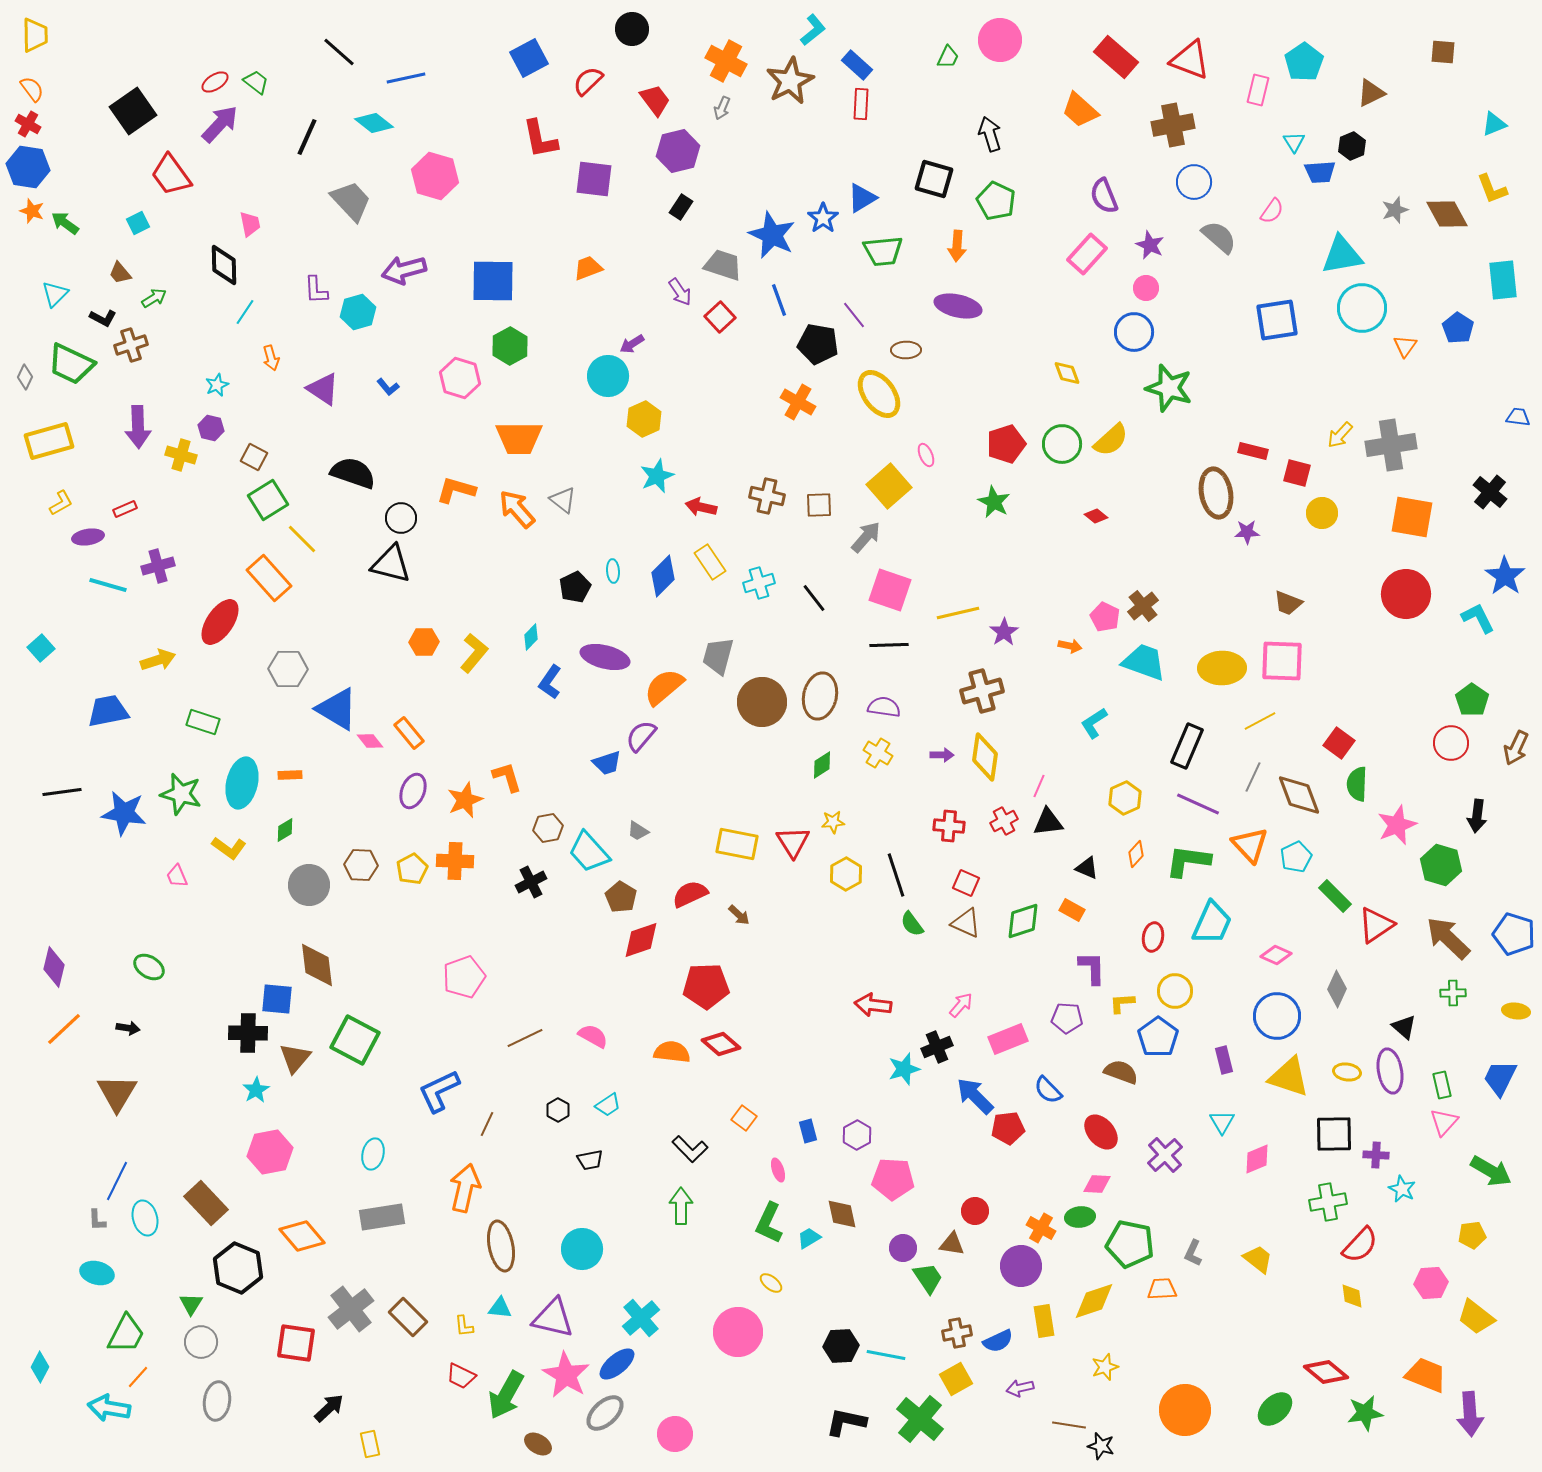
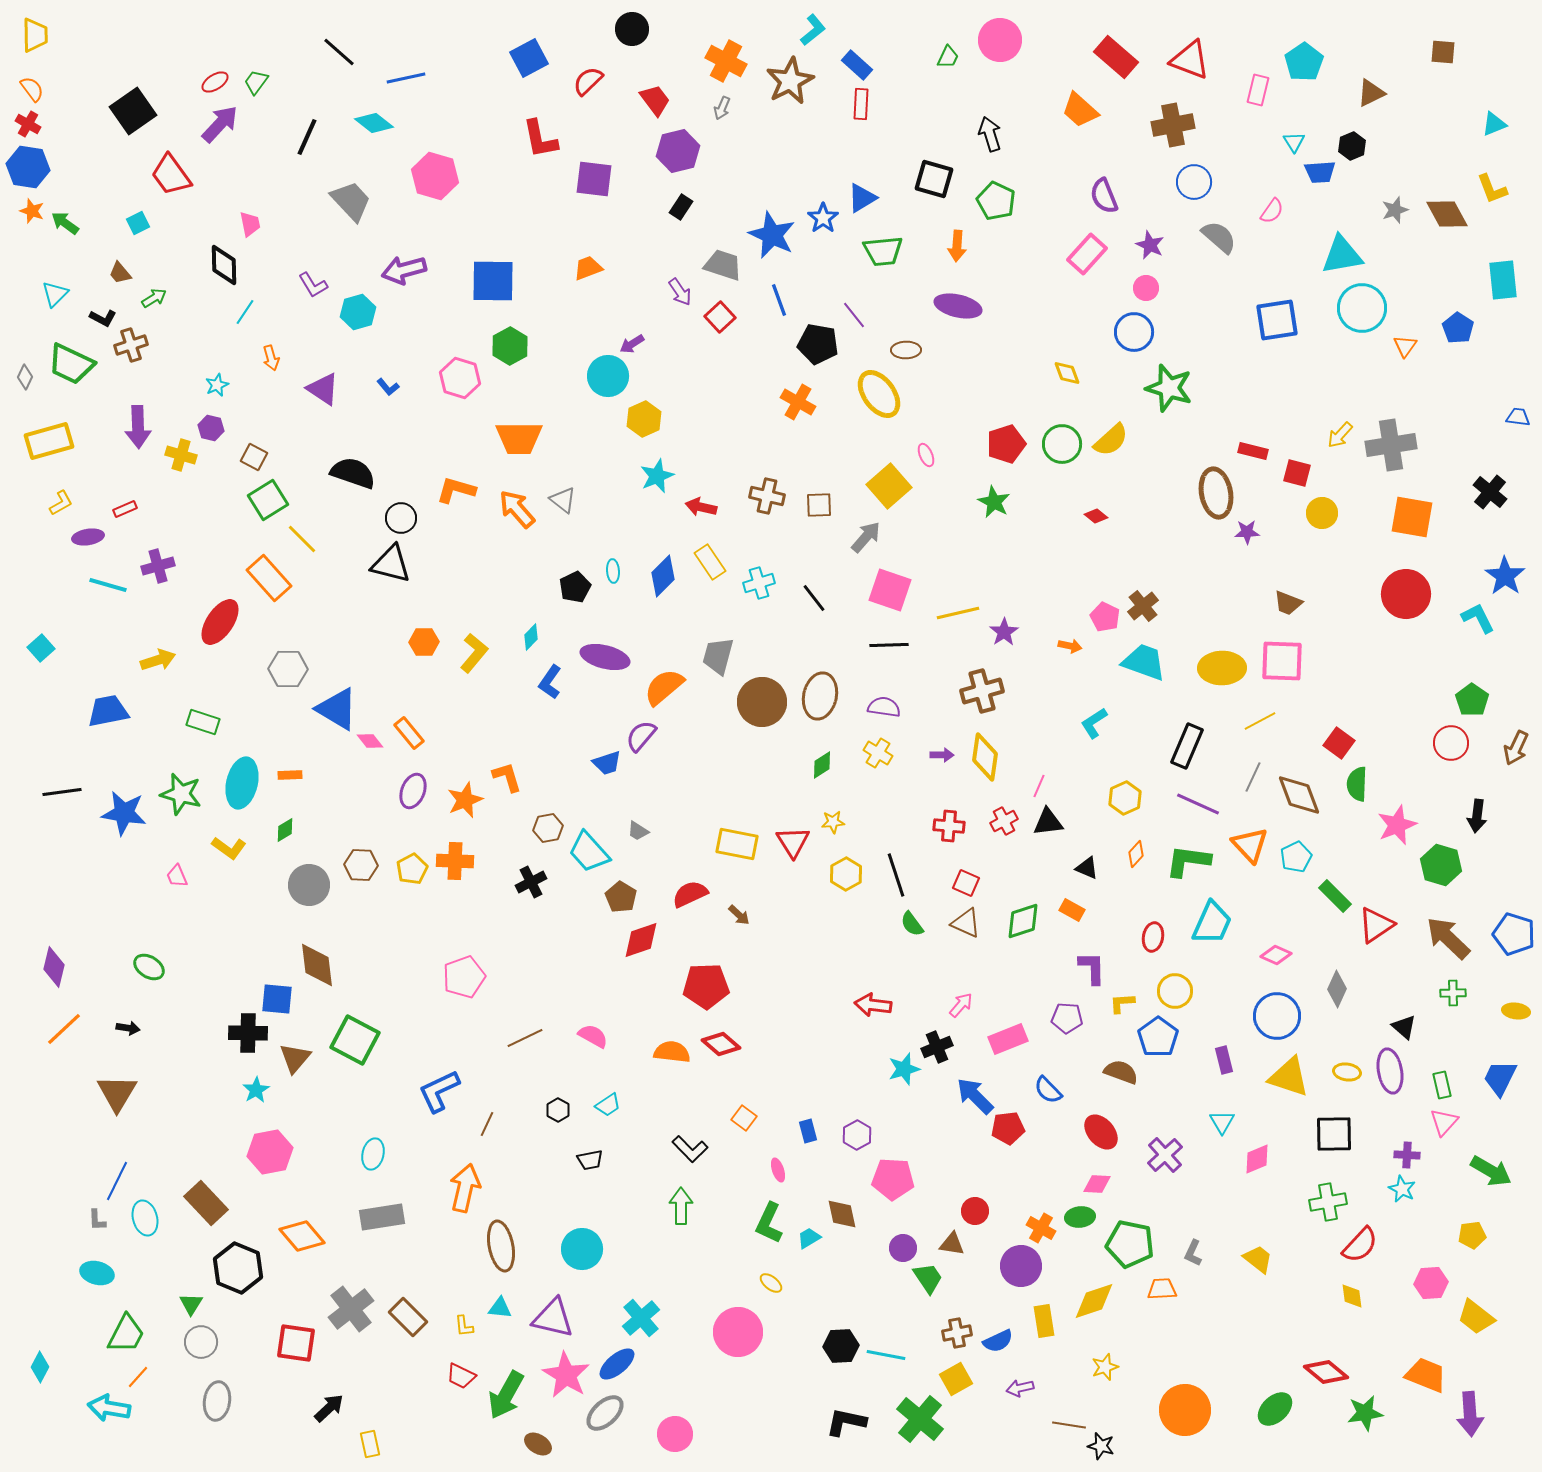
green trapezoid at (256, 82): rotated 92 degrees counterclockwise
purple L-shape at (316, 290): moved 3 px left, 5 px up; rotated 28 degrees counterclockwise
purple cross at (1376, 1155): moved 31 px right
